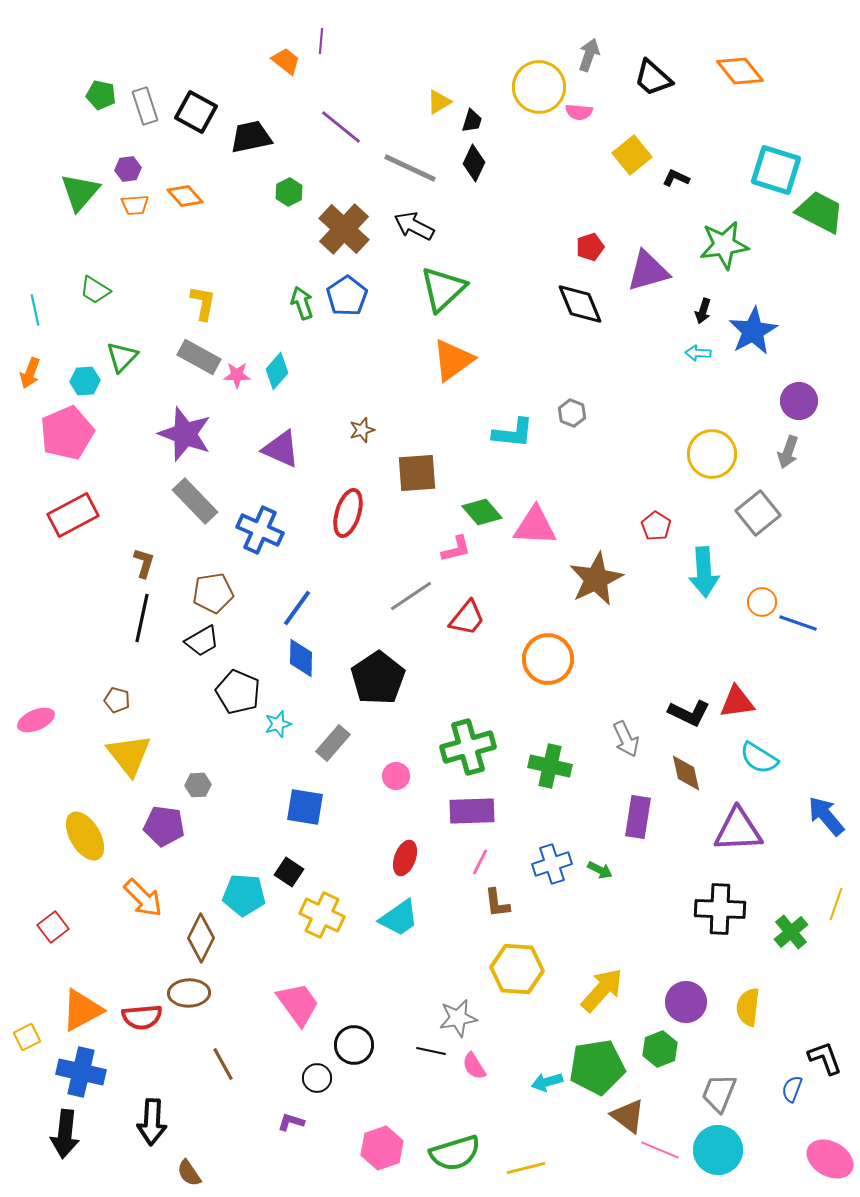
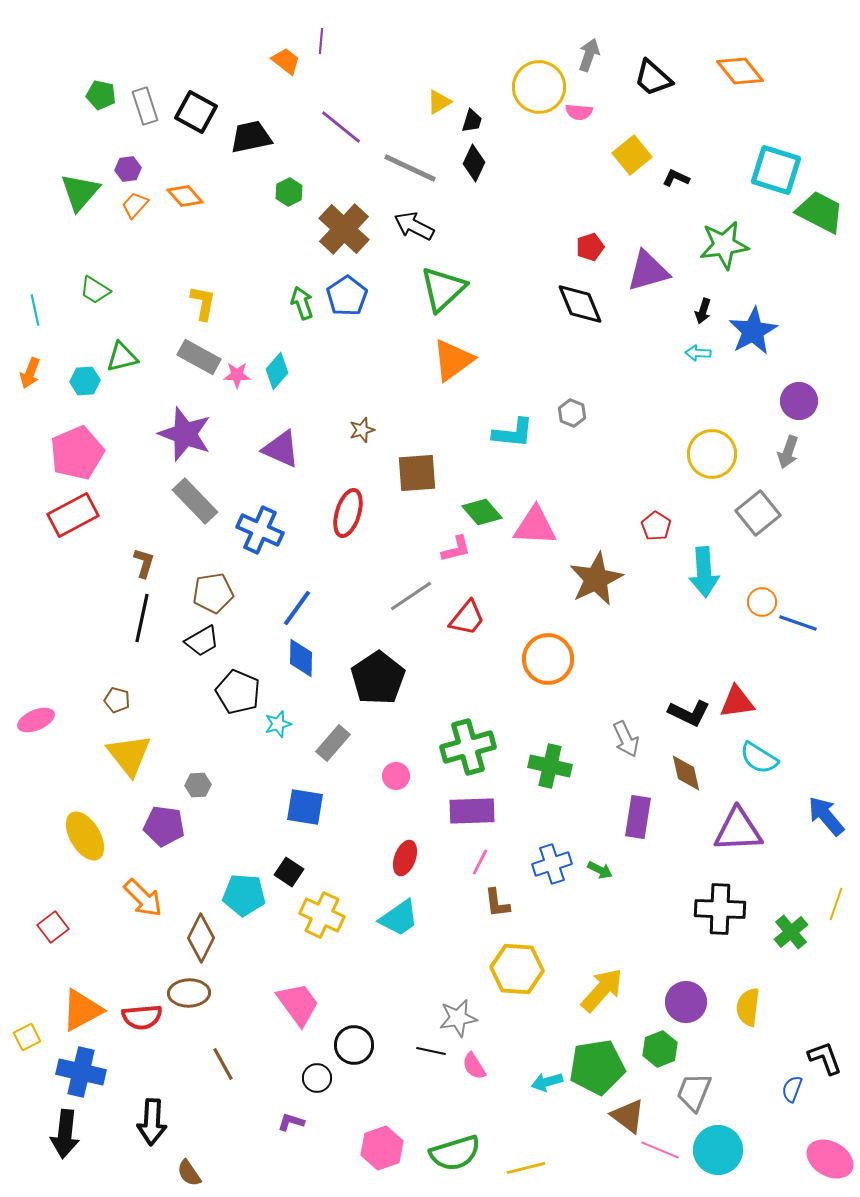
orange trapezoid at (135, 205): rotated 136 degrees clockwise
green triangle at (122, 357): rotated 32 degrees clockwise
pink pentagon at (67, 433): moved 10 px right, 20 px down
gray trapezoid at (719, 1093): moved 25 px left, 1 px up
